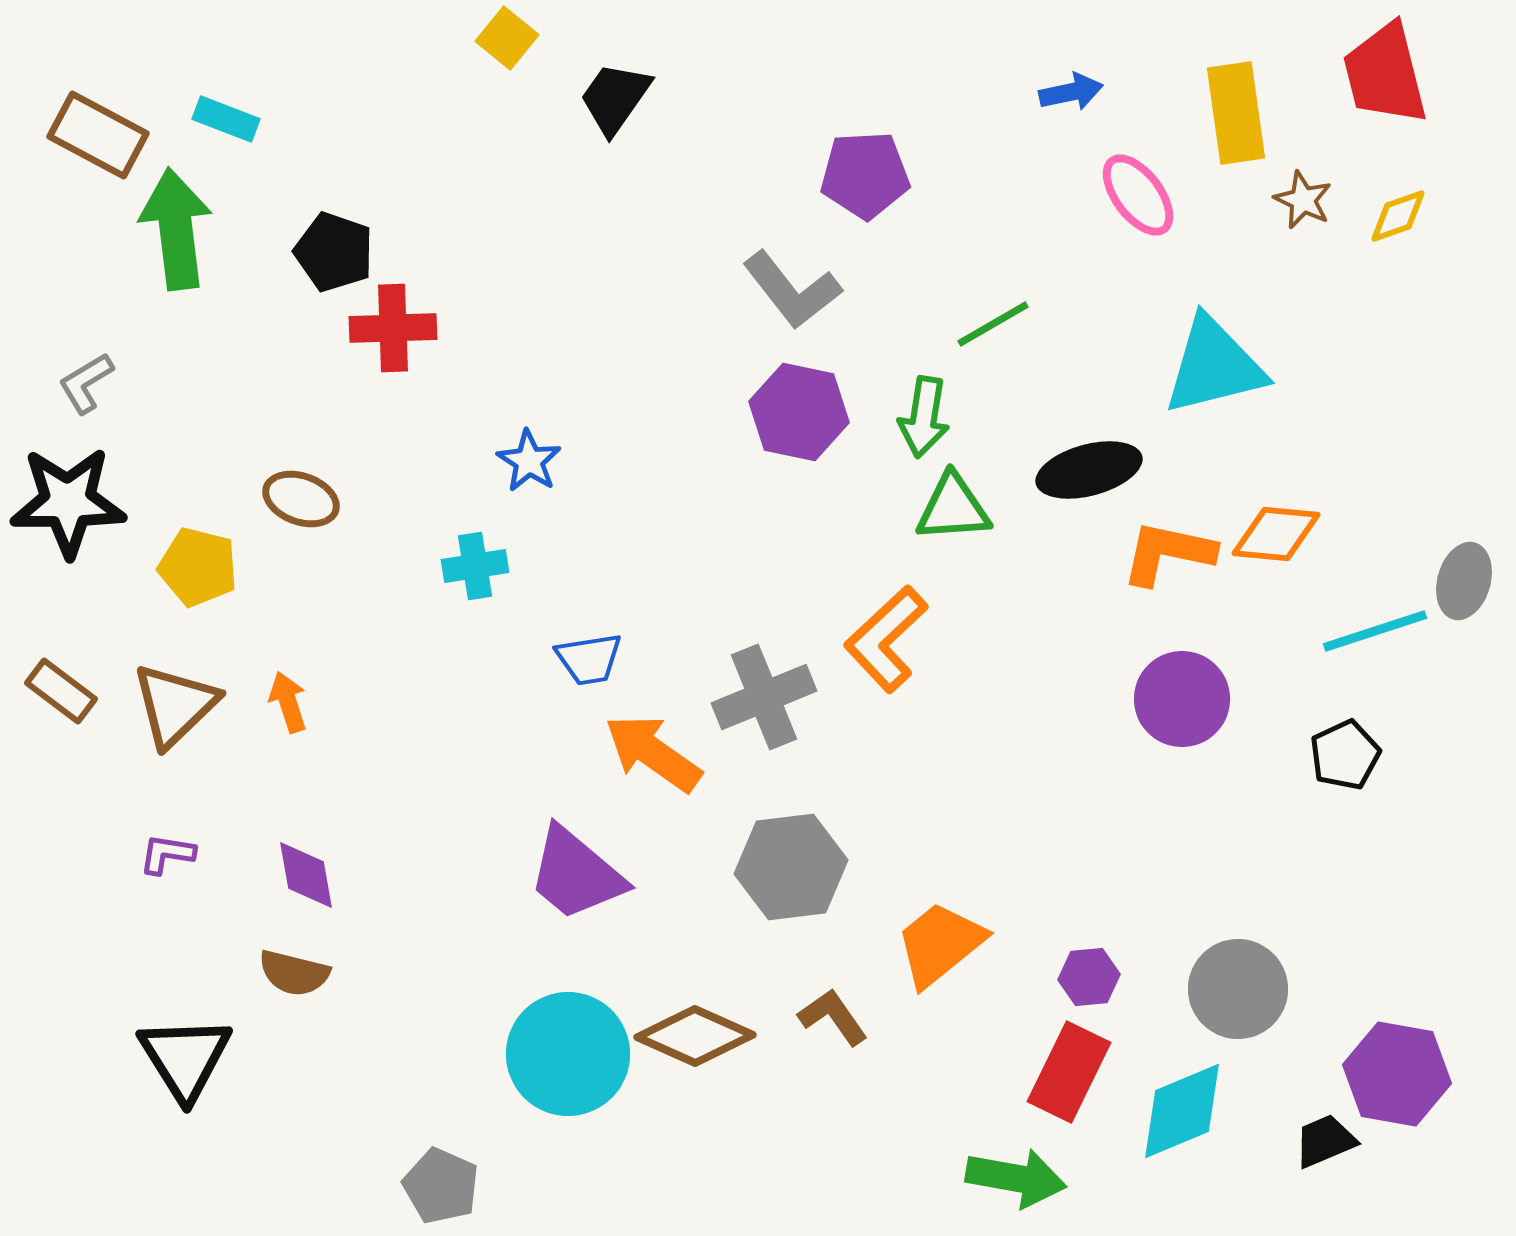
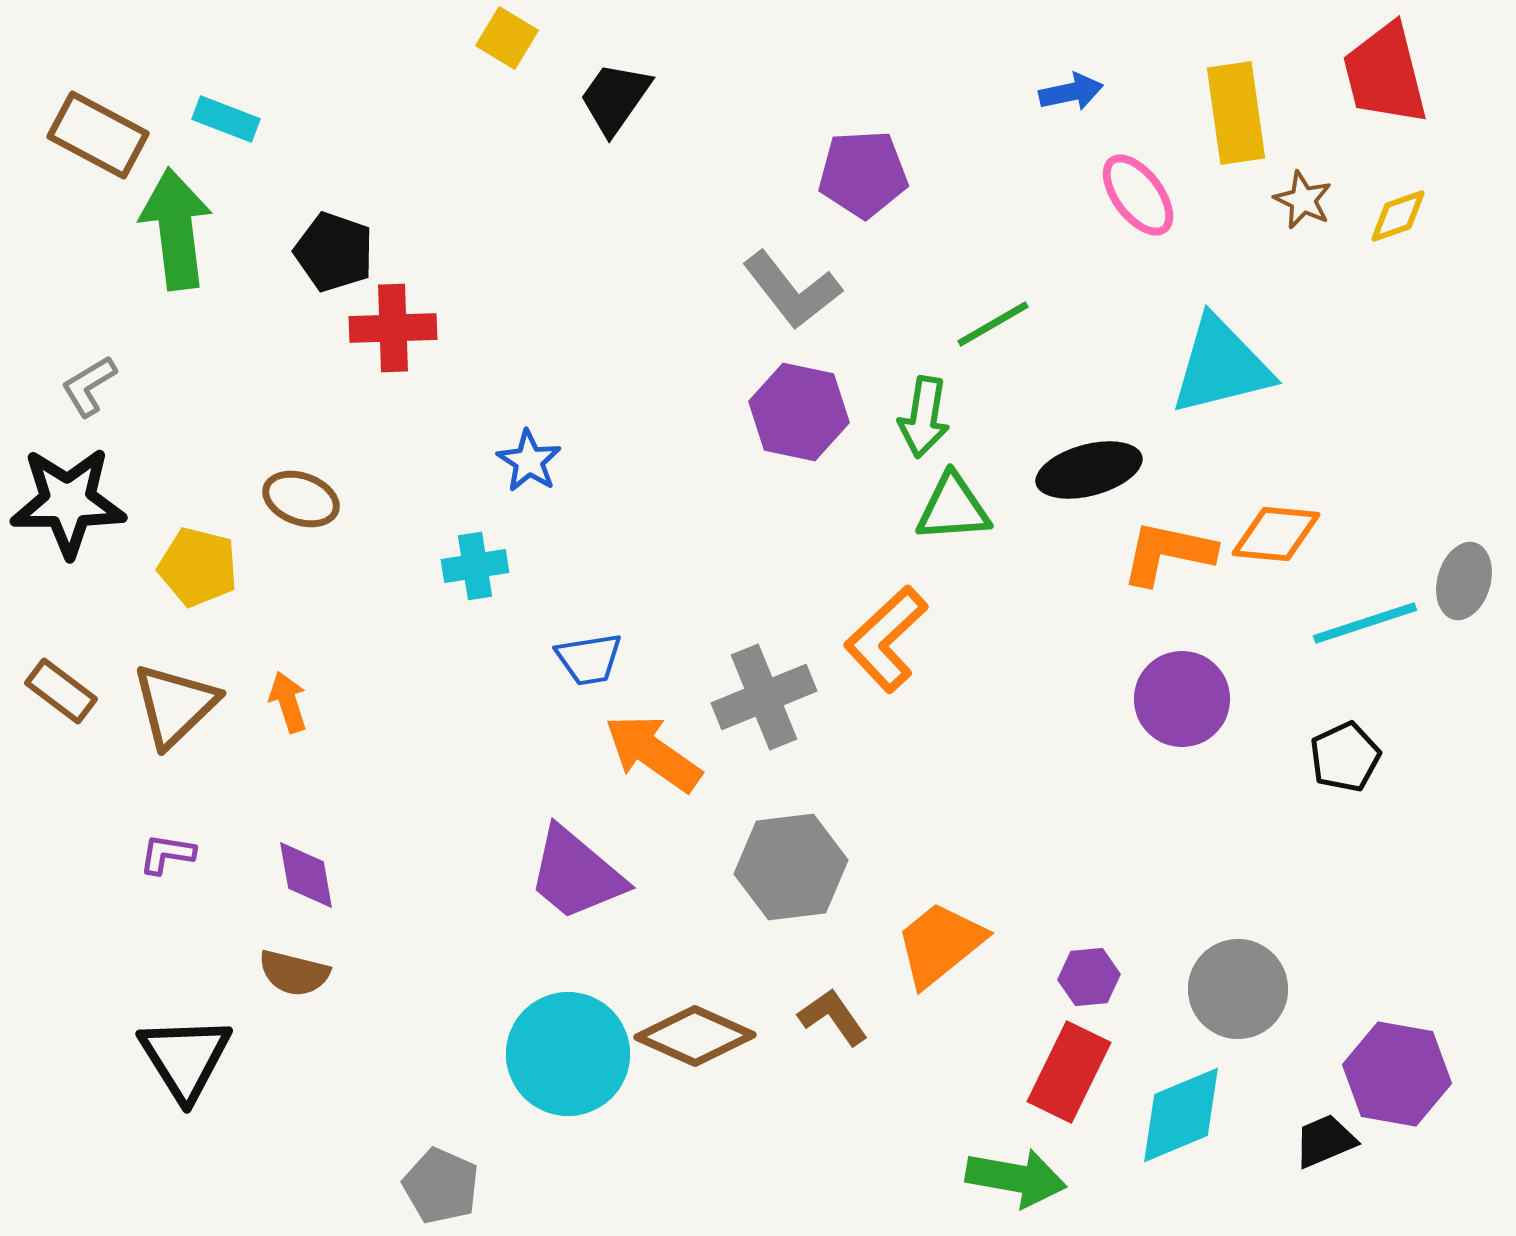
yellow square at (507, 38): rotated 8 degrees counterclockwise
purple pentagon at (865, 175): moved 2 px left, 1 px up
cyan triangle at (1214, 366): moved 7 px right
gray L-shape at (86, 383): moved 3 px right, 3 px down
cyan line at (1375, 631): moved 10 px left, 8 px up
black pentagon at (1345, 755): moved 2 px down
cyan diamond at (1182, 1111): moved 1 px left, 4 px down
